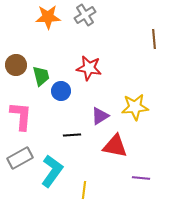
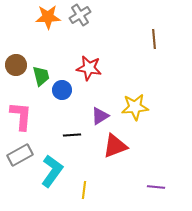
gray cross: moved 5 px left
blue circle: moved 1 px right, 1 px up
red triangle: rotated 32 degrees counterclockwise
gray rectangle: moved 3 px up
purple line: moved 15 px right, 9 px down
